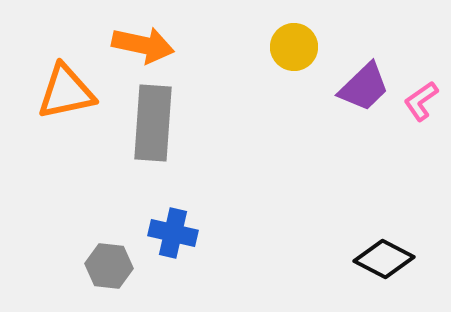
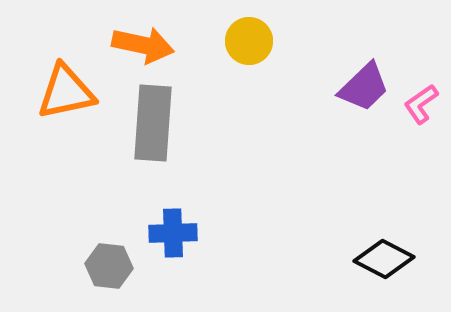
yellow circle: moved 45 px left, 6 px up
pink L-shape: moved 3 px down
blue cross: rotated 15 degrees counterclockwise
